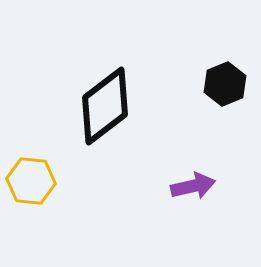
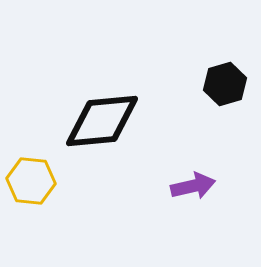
black hexagon: rotated 6 degrees clockwise
black diamond: moved 3 px left, 15 px down; rotated 32 degrees clockwise
